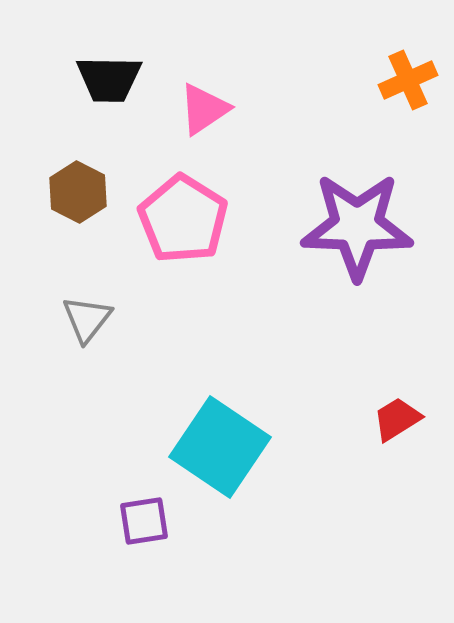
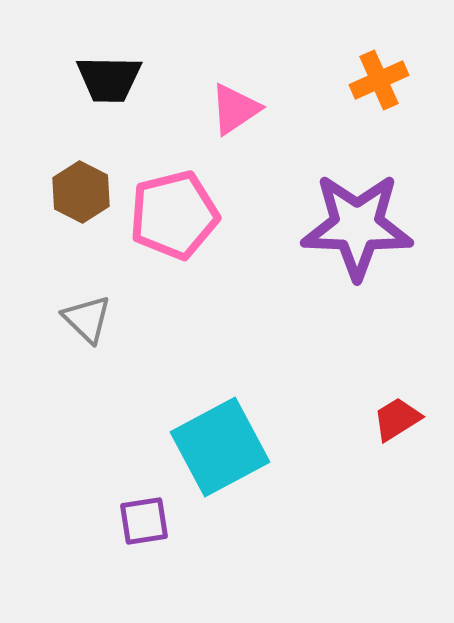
orange cross: moved 29 px left
pink triangle: moved 31 px right
brown hexagon: moved 3 px right
pink pentagon: moved 9 px left, 4 px up; rotated 26 degrees clockwise
gray triangle: rotated 24 degrees counterclockwise
cyan square: rotated 28 degrees clockwise
